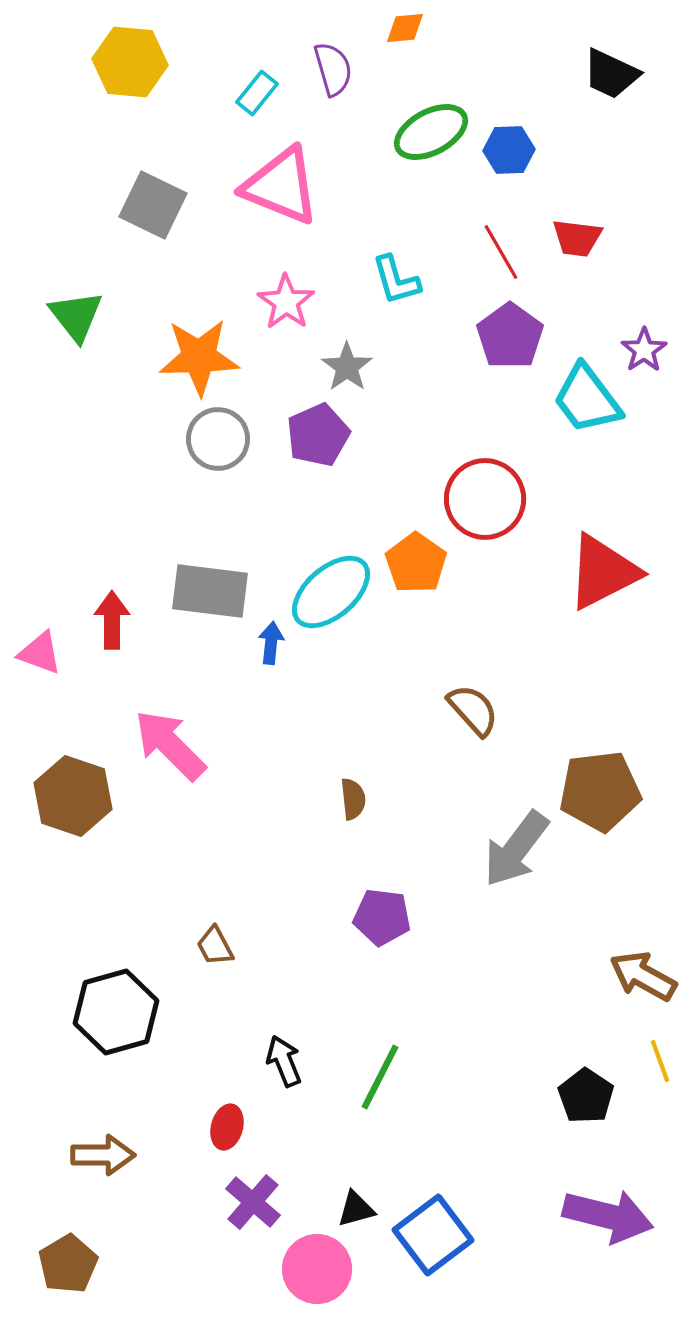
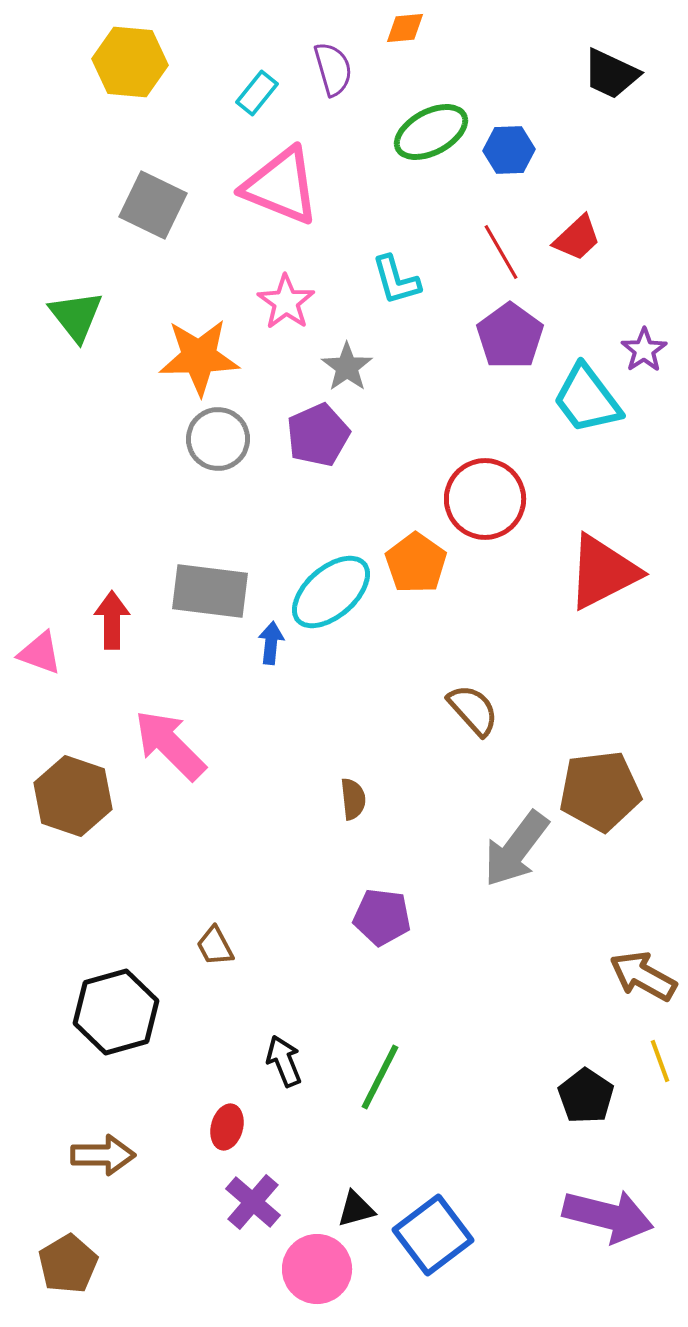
red trapezoid at (577, 238): rotated 50 degrees counterclockwise
